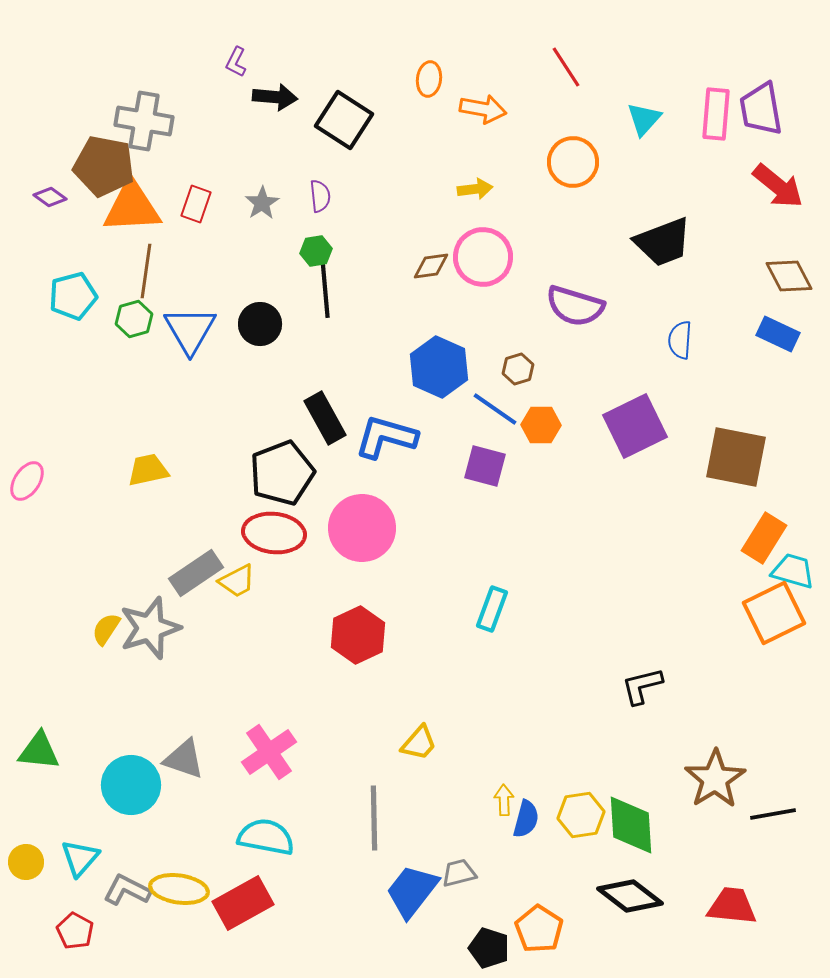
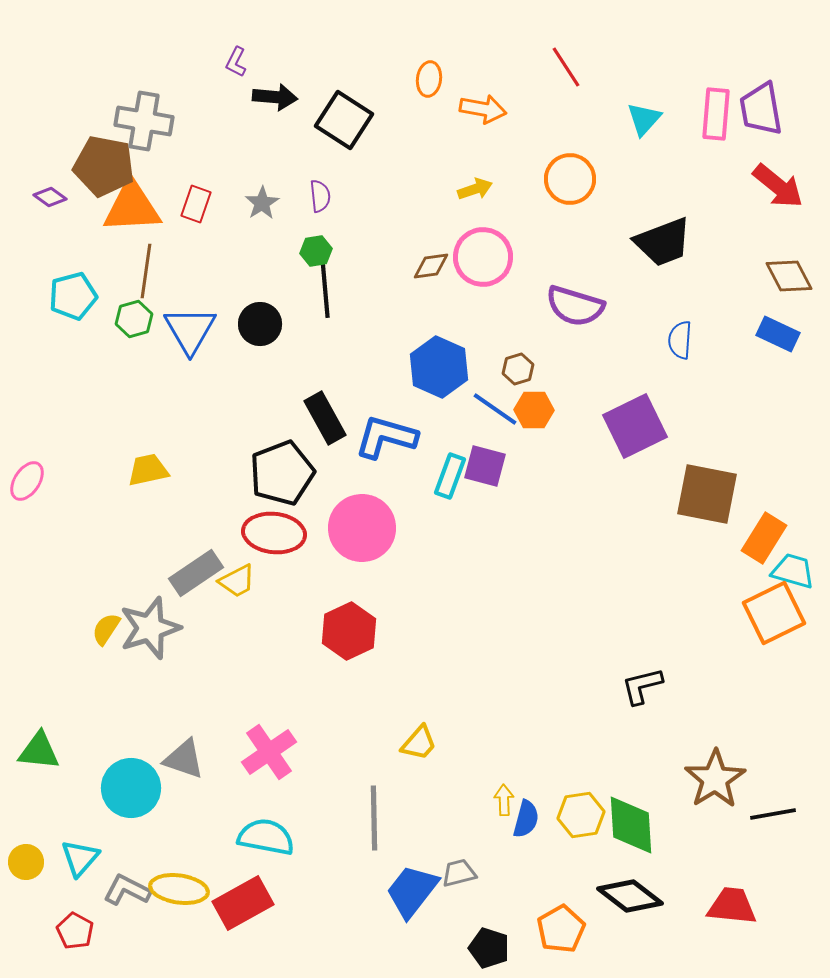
orange circle at (573, 162): moved 3 px left, 17 px down
yellow arrow at (475, 189): rotated 12 degrees counterclockwise
orange hexagon at (541, 425): moved 7 px left, 15 px up
brown square at (736, 457): moved 29 px left, 37 px down
cyan rectangle at (492, 609): moved 42 px left, 133 px up
red hexagon at (358, 635): moved 9 px left, 4 px up
cyan circle at (131, 785): moved 3 px down
orange pentagon at (539, 929): moved 22 px right; rotated 9 degrees clockwise
